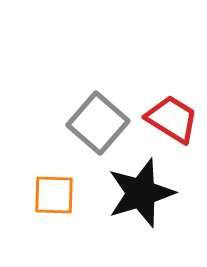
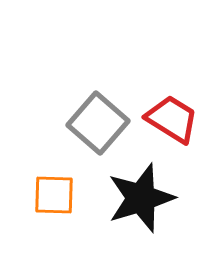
black star: moved 5 px down
